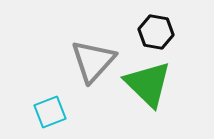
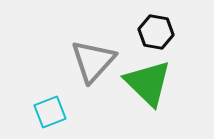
green triangle: moved 1 px up
